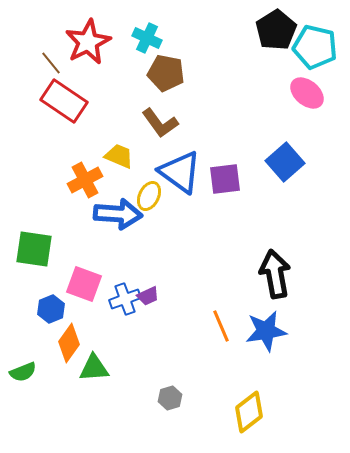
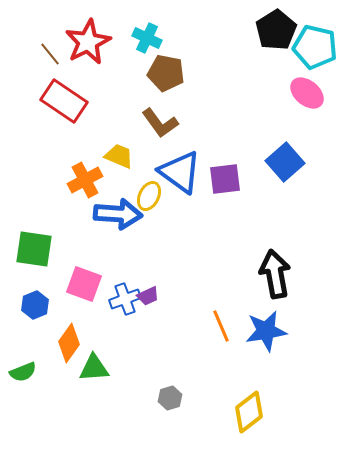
brown line: moved 1 px left, 9 px up
blue hexagon: moved 16 px left, 4 px up
